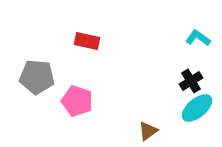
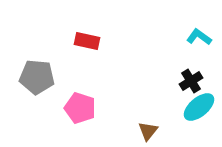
cyan L-shape: moved 1 px right, 1 px up
pink pentagon: moved 3 px right, 7 px down
cyan ellipse: moved 2 px right, 1 px up
brown triangle: rotated 15 degrees counterclockwise
